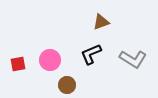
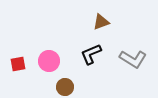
pink circle: moved 1 px left, 1 px down
brown circle: moved 2 px left, 2 px down
